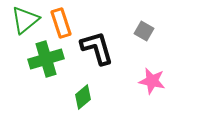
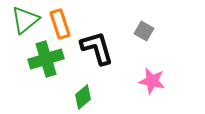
orange rectangle: moved 1 px left, 1 px down
